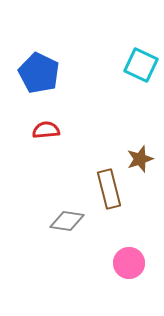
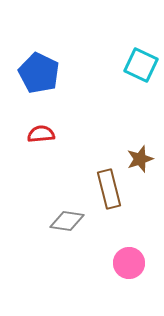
red semicircle: moved 5 px left, 4 px down
